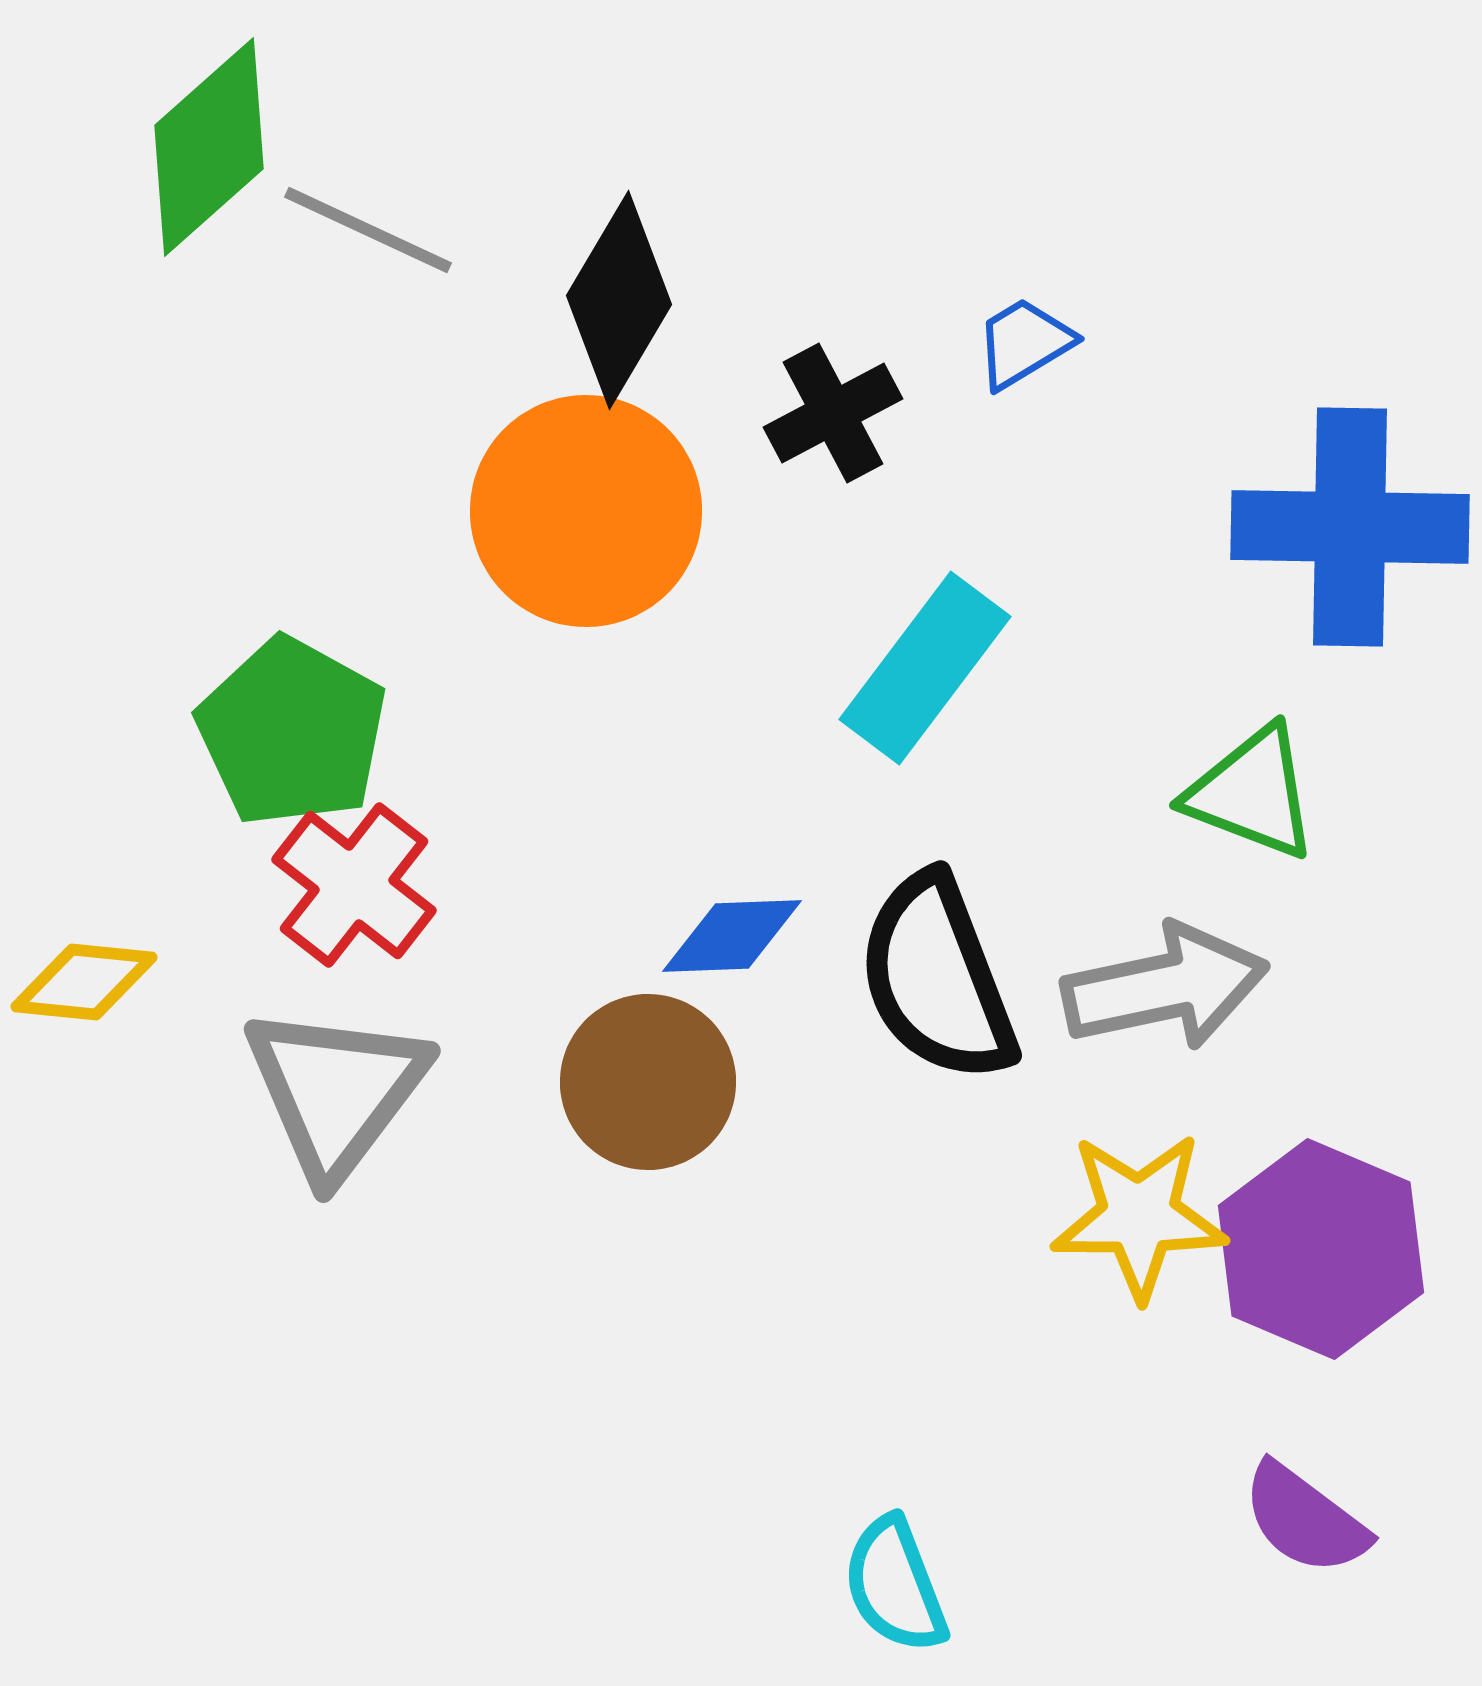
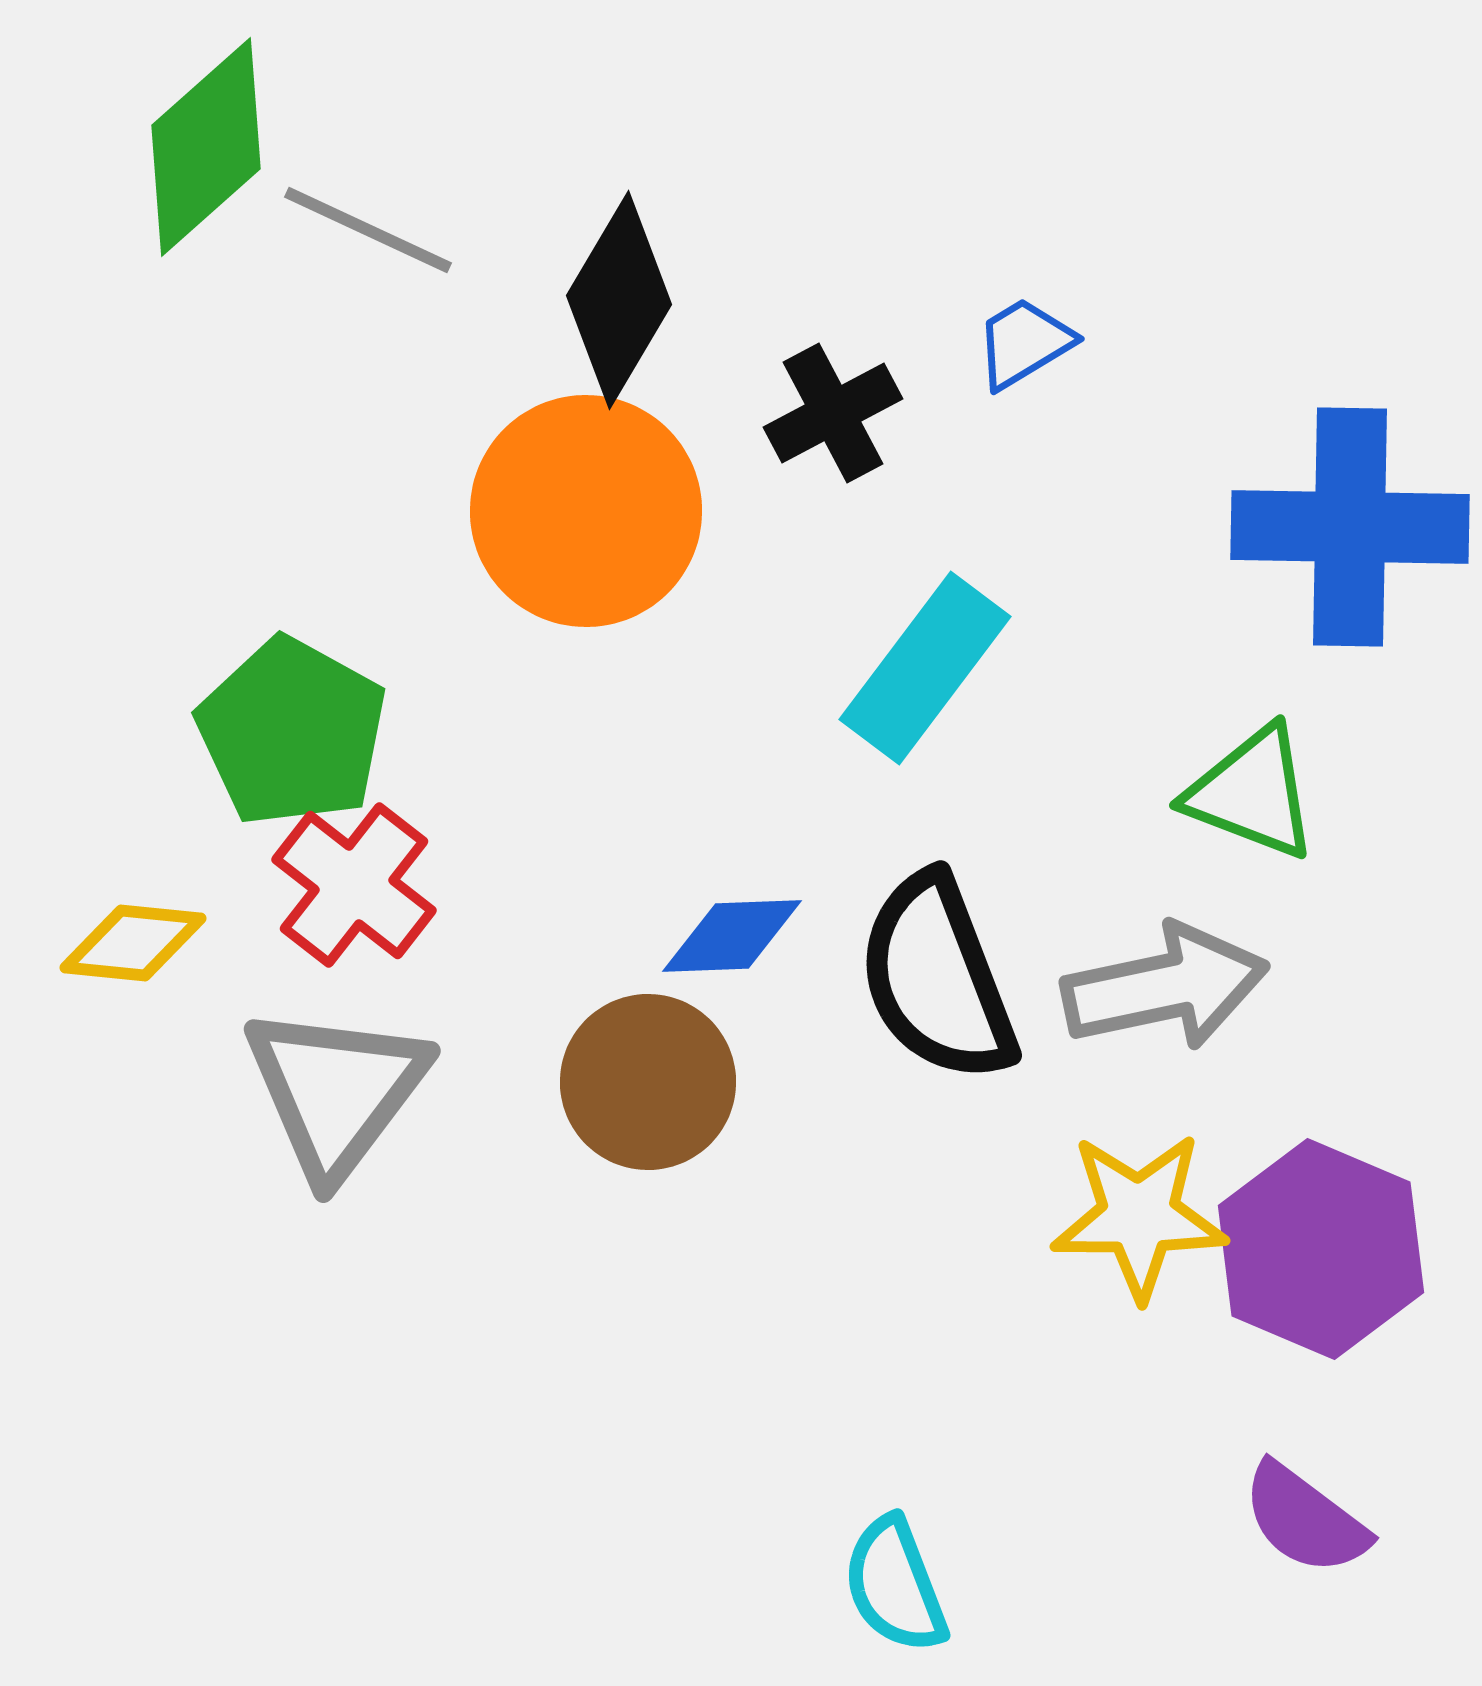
green diamond: moved 3 px left
yellow diamond: moved 49 px right, 39 px up
